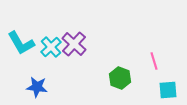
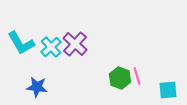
purple cross: moved 1 px right
pink line: moved 17 px left, 15 px down
